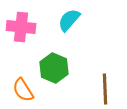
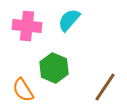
pink cross: moved 6 px right, 1 px up
brown line: moved 2 px up; rotated 36 degrees clockwise
